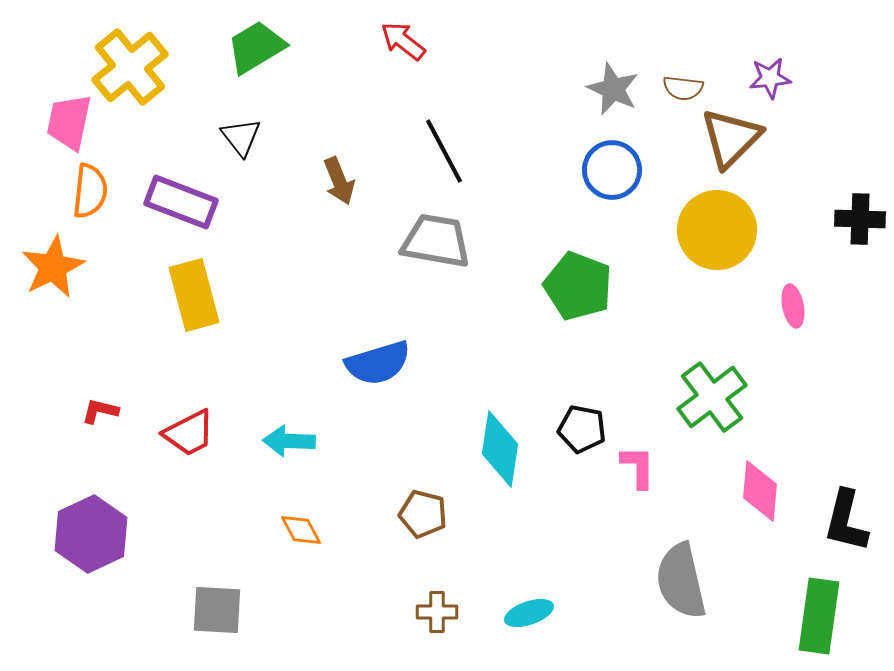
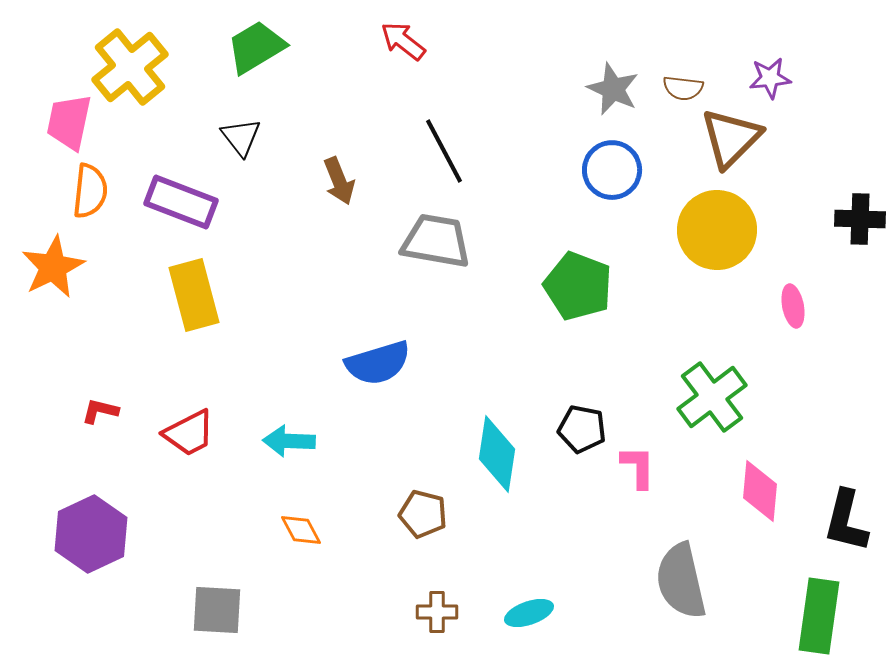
cyan diamond: moved 3 px left, 5 px down
